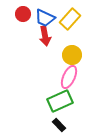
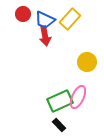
blue trapezoid: moved 2 px down
yellow circle: moved 15 px right, 7 px down
pink ellipse: moved 9 px right, 20 px down
